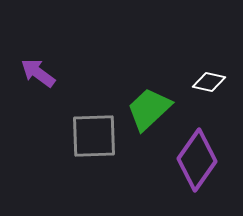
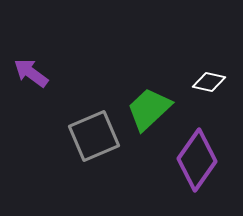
purple arrow: moved 7 px left
gray square: rotated 21 degrees counterclockwise
